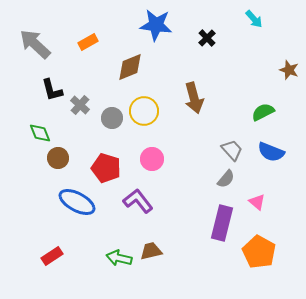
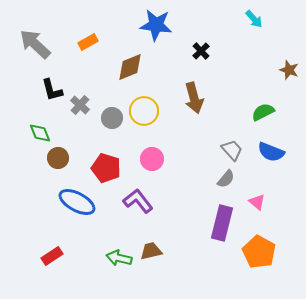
black cross: moved 6 px left, 13 px down
